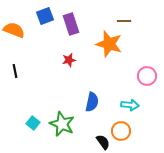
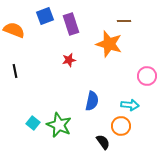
blue semicircle: moved 1 px up
green star: moved 3 px left, 1 px down
orange circle: moved 5 px up
